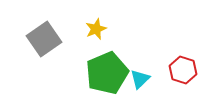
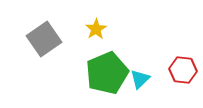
yellow star: rotated 10 degrees counterclockwise
red hexagon: rotated 12 degrees counterclockwise
